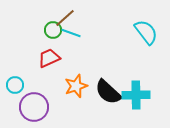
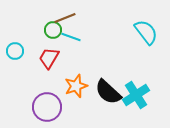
brown line: rotated 20 degrees clockwise
cyan line: moved 4 px down
red trapezoid: rotated 35 degrees counterclockwise
cyan circle: moved 34 px up
cyan cross: rotated 32 degrees counterclockwise
purple circle: moved 13 px right
